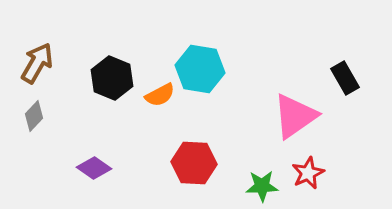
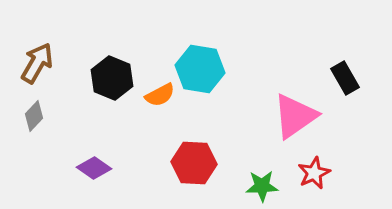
red star: moved 6 px right
